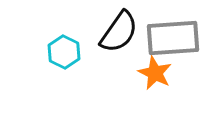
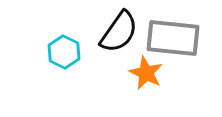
gray rectangle: rotated 10 degrees clockwise
orange star: moved 9 px left
